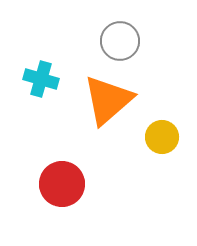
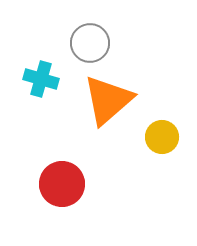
gray circle: moved 30 px left, 2 px down
